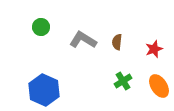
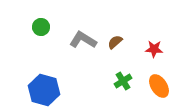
brown semicircle: moved 2 px left; rotated 42 degrees clockwise
red star: rotated 24 degrees clockwise
blue hexagon: rotated 8 degrees counterclockwise
